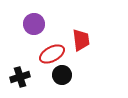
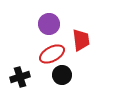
purple circle: moved 15 px right
